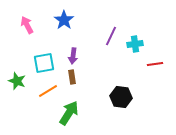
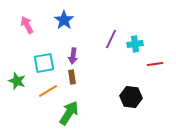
purple line: moved 3 px down
black hexagon: moved 10 px right
